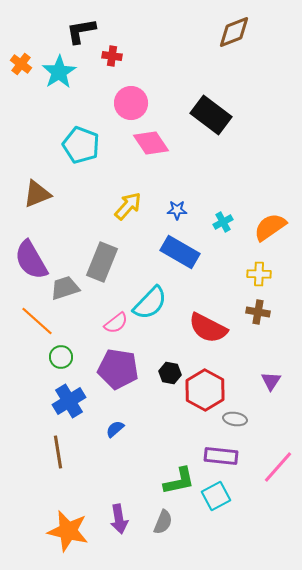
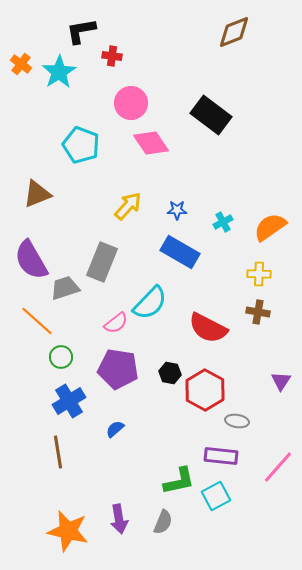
purple triangle: moved 10 px right
gray ellipse: moved 2 px right, 2 px down
